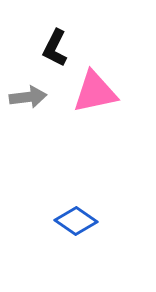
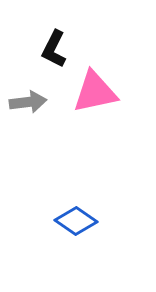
black L-shape: moved 1 px left, 1 px down
gray arrow: moved 5 px down
